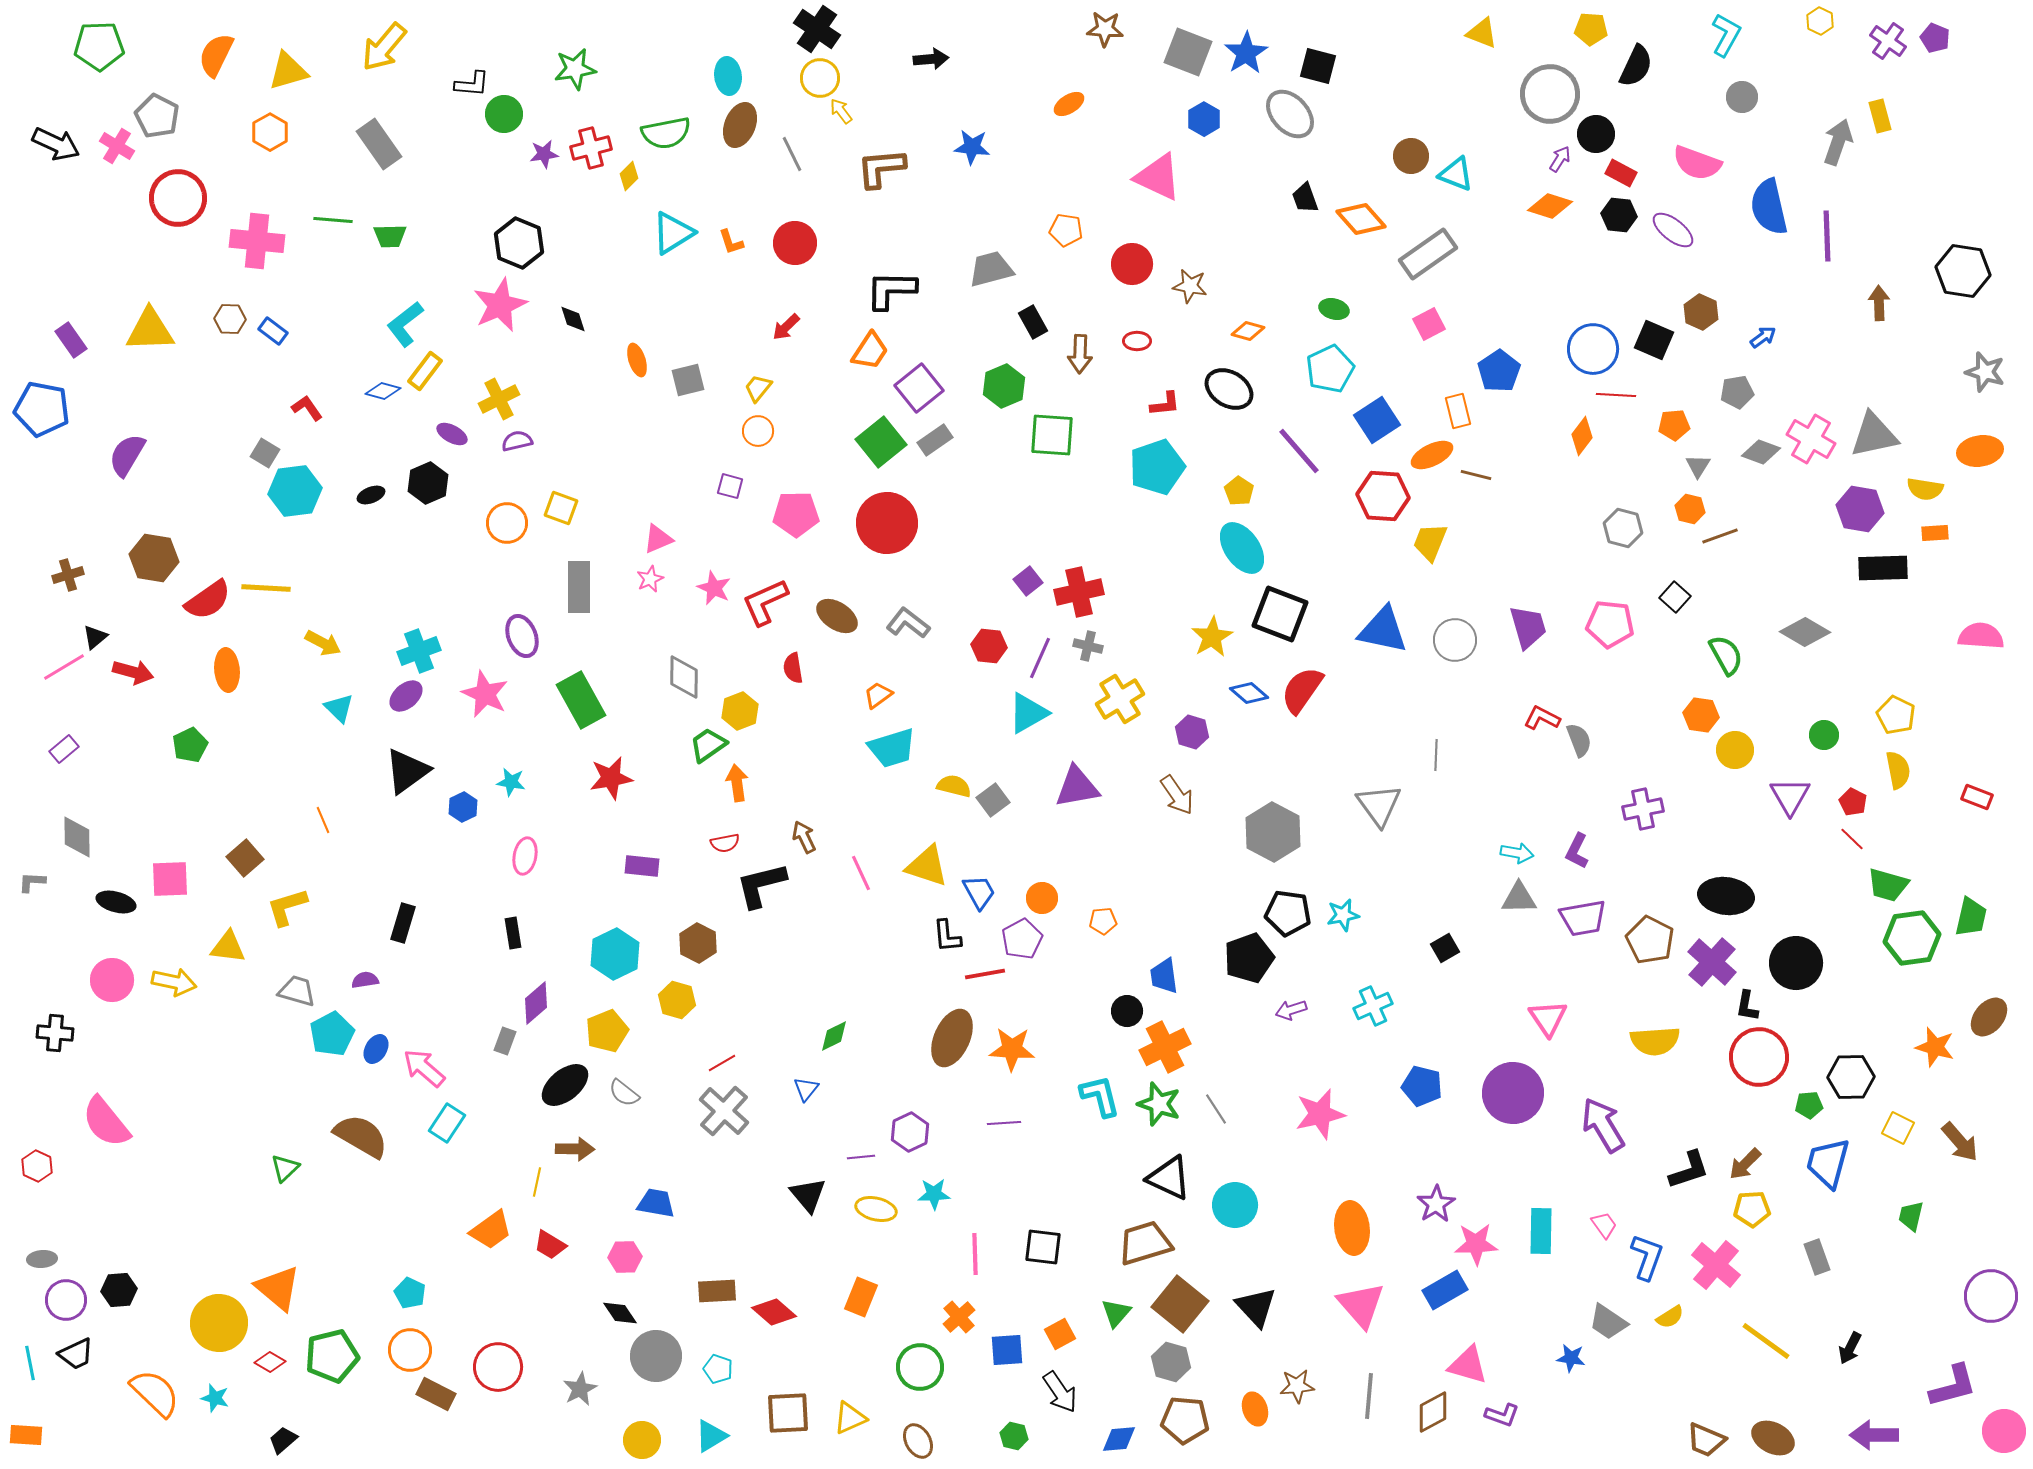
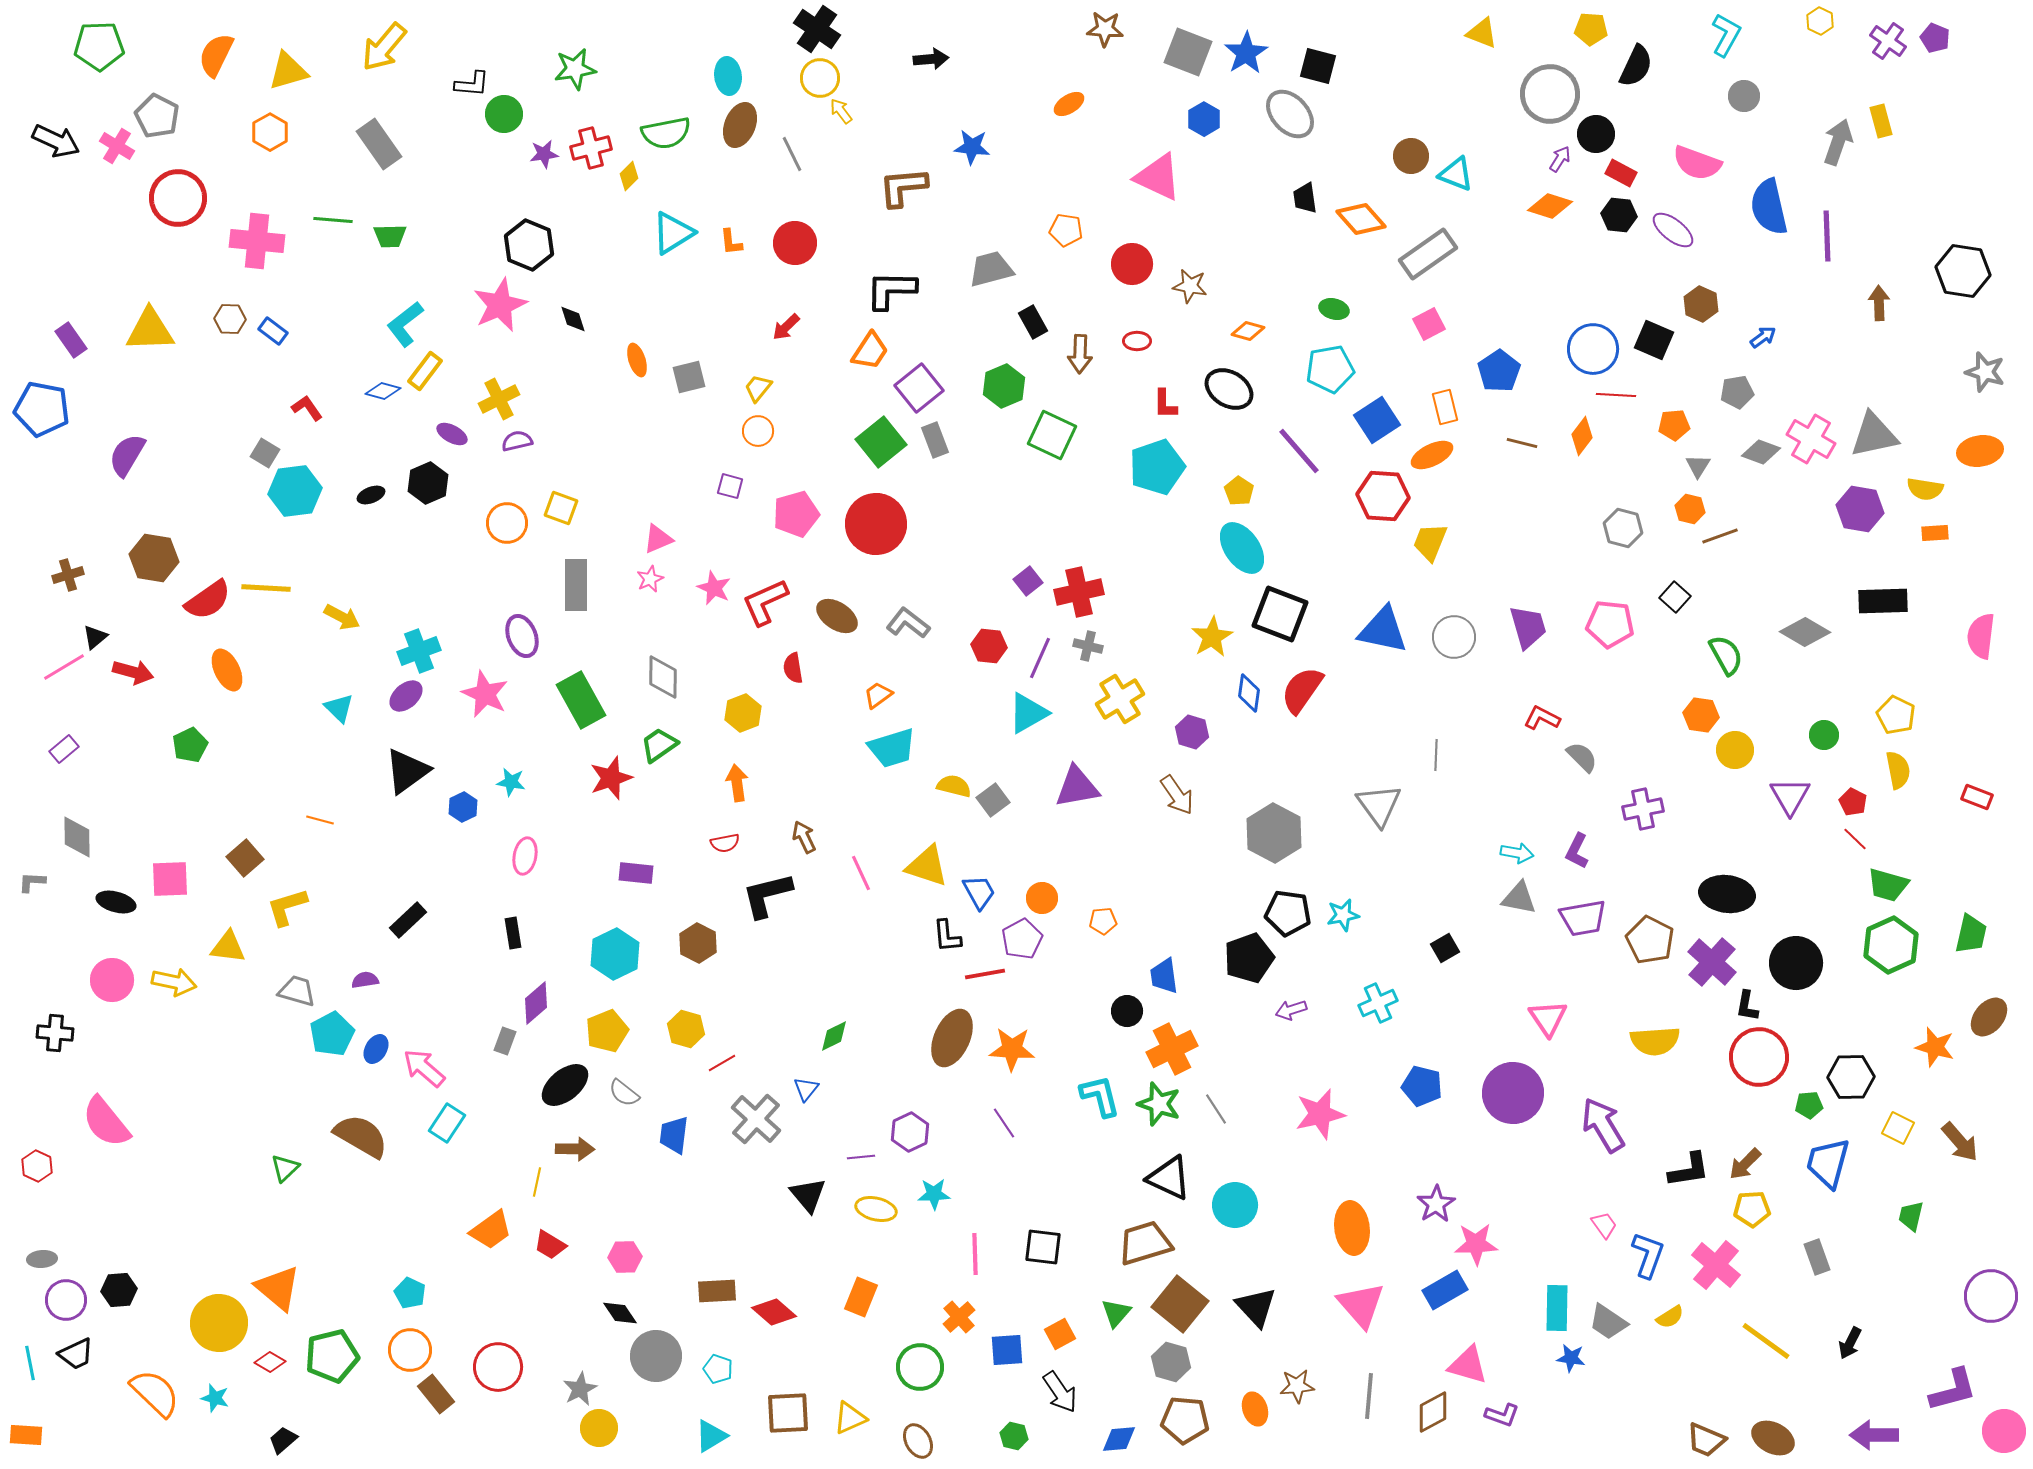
gray circle at (1742, 97): moved 2 px right, 1 px up
yellow rectangle at (1880, 116): moved 1 px right, 5 px down
black arrow at (56, 144): moved 3 px up
brown L-shape at (881, 168): moved 22 px right, 19 px down
black trapezoid at (1305, 198): rotated 12 degrees clockwise
orange L-shape at (731, 242): rotated 12 degrees clockwise
black hexagon at (519, 243): moved 10 px right, 2 px down
brown hexagon at (1701, 312): moved 8 px up
cyan pentagon at (1330, 369): rotated 15 degrees clockwise
gray square at (688, 380): moved 1 px right, 3 px up
red L-shape at (1165, 404): rotated 96 degrees clockwise
orange rectangle at (1458, 411): moved 13 px left, 4 px up
green square at (1052, 435): rotated 21 degrees clockwise
gray rectangle at (935, 440): rotated 76 degrees counterclockwise
brown line at (1476, 475): moved 46 px right, 32 px up
pink pentagon at (796, 514): rotated 15 degrees counterclockwise
red circle at (887, 523): moved 11 px left, 1 px down
black rectangle at (1883, 568): moved 33 px down
gray rectangle at (579, 587): moved 3 px left, 2 px up
pink semicircle at (1981, 636): rotated 87 degrees counterclockwise
gray circle at (1455, 640): moved 1 px left, 3 px up
yellow arrow at (323, 643): moved 19 px right, 26 px up
orange ellipse at (227, 670): rotated 21 degrees counterclockwise
gray diamond at (684, 677): moved 21 px left
blue diamond at (1249, 693): rotated 57 degrees clockwise
yellow hexagon at (740, 711): moved 3 px right, 2 px down
gray semicircle at (1579, 740): moved 3 px right, 17 px down; rotated 24 degrees counterclockwise
green trapezoid at (708, 745): moved 49 px left
red star at (611, 778): rotated 9 degrees counterclockwise
orange line at (323, 820): moved 3 px left; rotated 52 degrees counterclockwise
gray hexagon at (1273, 832): moved 1 px right, 1 px down
red line at (1852, 839): moved 3 px right
purple rectangle at (642, 866): moved 6 px left, 7 px down
black L-shape at (761, 885): moved 6 px right, 10 px down
black ellipse at (1726, 896): moved 1 px right, 2 px up
gray triangle at (1519, 898): rotated 12 degrees clockwise
green trapezoid at (1971, 917): moved 17 px down
black rectangle at (403, 923): moved 5 px right, 3 px up; rotated 30 degrees clockwise
green hexagon at (1912, 938): moved 21 px left, 7 px down; rotated 16 degrees counterclockwise
yellow hexagon at (677, 1000): moved 9 px right, 29 px down
cyan cross at (1373, 1006): moved 5 px right, 3 px up
orange cross at (1165, 1047): moved 7 px right, 2 px down
gray cross at (724, 1111): moved 32 px right, 8 px down
purple line at (1004, 1123): rotated 60 degrees clockwise
black L-shape at (1689, 1170): rotated 9 degrees clockwise
blue trapezoid at (656, 1203): moved 18 px right, 68 px up; rotated 93 degrees counterclockwise
cyan rectangle at (1541, 1231): moved 16 px right, 77 px down
blue L-shape at (1647, 1257): moved 1 px right, 2 px up
black arrow at (1850, 1348): moved 5 px up
purple L-shape at (1953, 1386): moved 4 px down
brown rectangle at (436, 1394): rotated 24 degrees clockwise
yellow circle at (642, 1440): moved 43 px left, 12 px up
